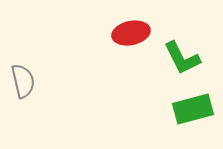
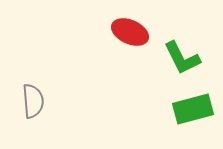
red ellipse: moved 1 px left, 1 px up; rotated 36 degrees clockwise
gray semicircle: moved 10 px right, 20 px down; rotated 8 degrees clockwise
